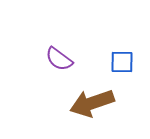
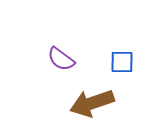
purple semicircle: moved 2 px right
